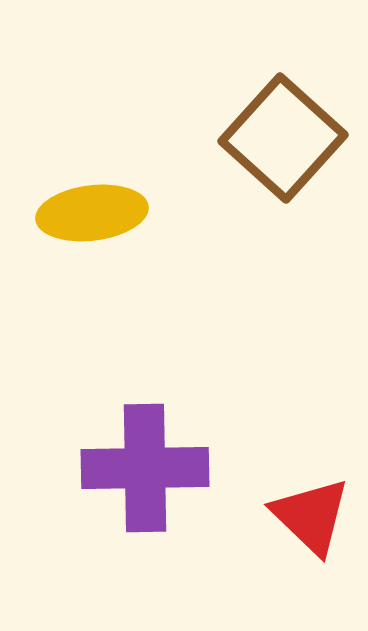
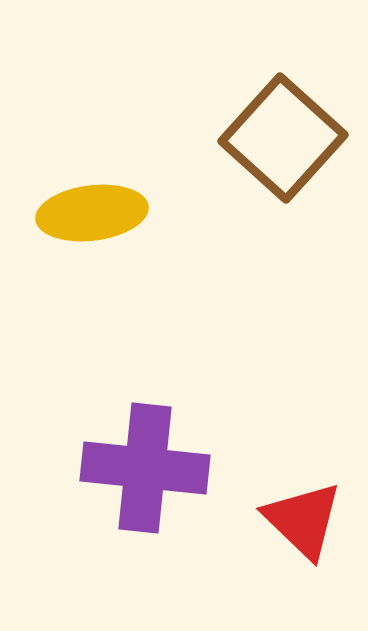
purple cross: rotated 7 degrees clockwise
red triangle: moved 8 px left, 4 px down
